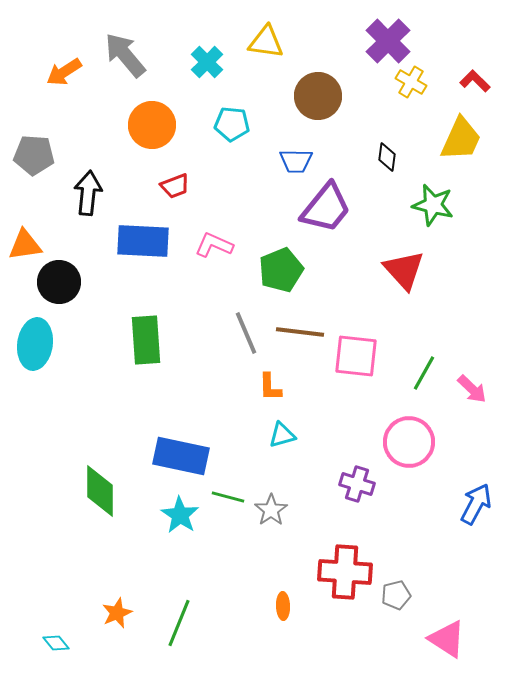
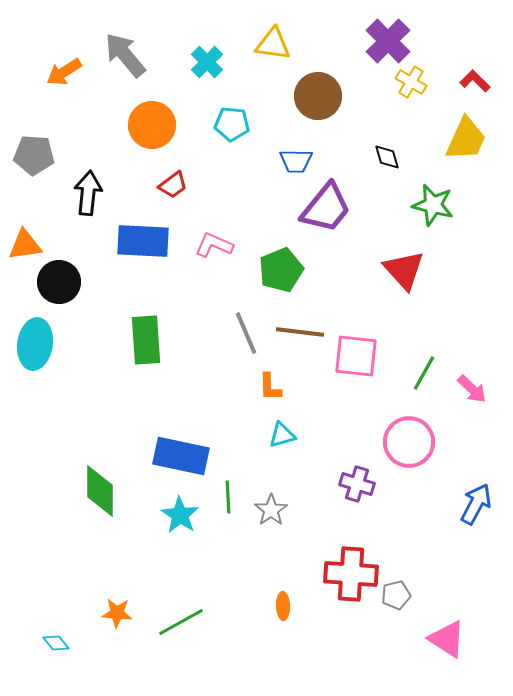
yellow triangle at (266, 42): moved 7 px right, 2 px down
yellow trapezoid at (461, 139): moved 5 px right
black diamond at (387, 157): rotated 24 degrees counterclockwise
red trapezoid at (175, 186): moved 2 px left, 1 px up; rotated 16 degrees counterclockwise
green line at (228, 497): rotated 72 degrees clockwise
red cross at (345, 572): moved 6 px right, 2 px down
orange star at (117, 613): rotated 28 degrees clockwise
green line at (179, 623): moved 2 px right, 1 px up; rotated 39 degrees clockwise
